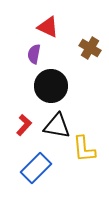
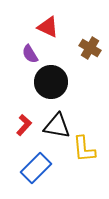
purple semicircle: moved 4 px left; rotated 42 degrees counterclockwise
black circle: moved 4 px up
